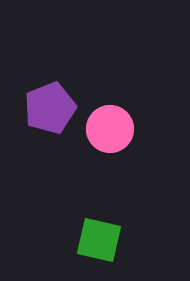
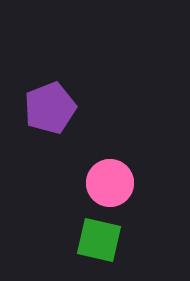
pink circle: moved 54 px down
